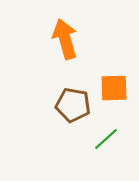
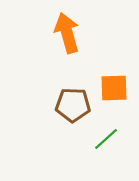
orange arrow: moved 2 px right, 6 px up
brown pentagon: rotated 8 degrees counterclockwise
